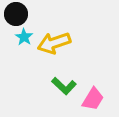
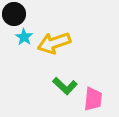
black circle: moved 2 px left
green L-shape: moved 1 px right
pink trapezoid: rotated 25 degrees counterclockwise
